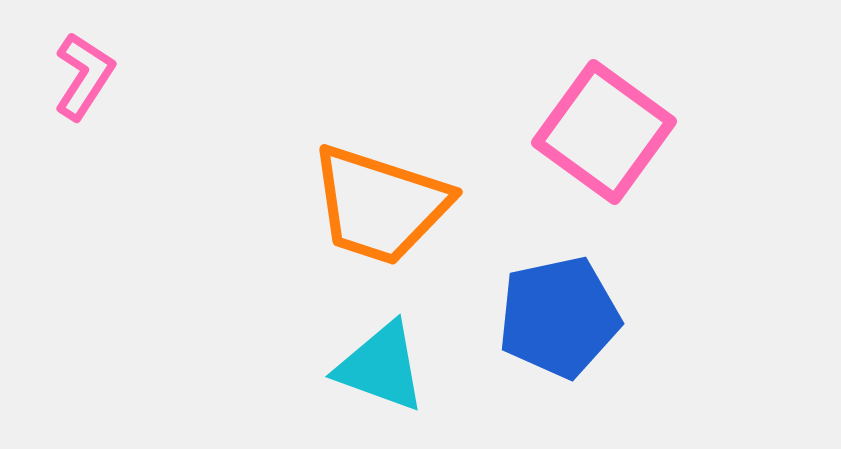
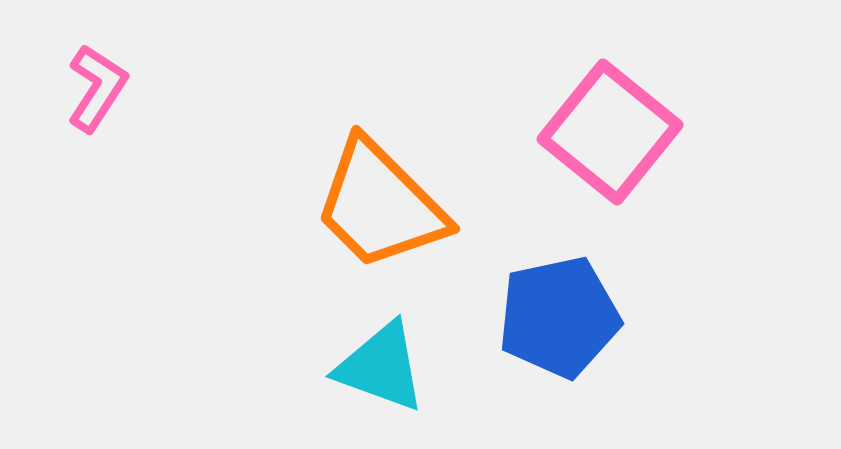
pink L-shape: moved 13 px right, 12 px down
pink square: moved 6 px right; rotated 3 degrees clockwise
orange trapezoid: rotated 27 degrees clockwise
